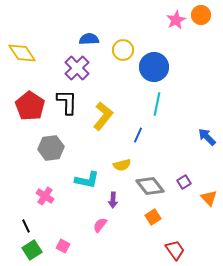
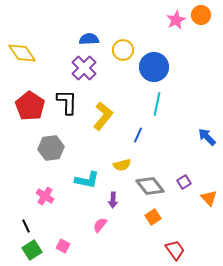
purple cross: moved 7 px right
